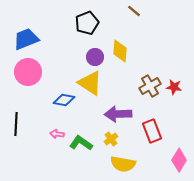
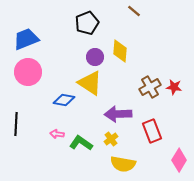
brown cross: moved 1 px down
